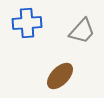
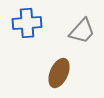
brown ellipse: moved 1 px left, 3 px up; rotated 20 degrees counterclockwise
